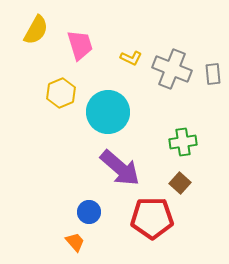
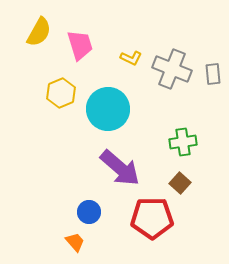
yellow semicircle: moved 3 px right, 2 px down
cyan circle: moved 3 px up
